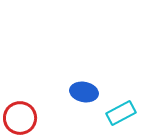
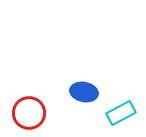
red circle: moved 9 px right, 5 px up
